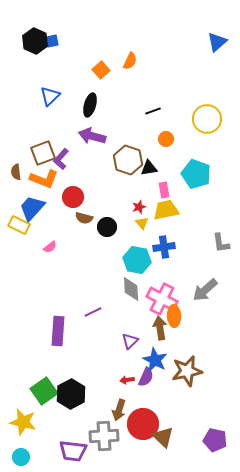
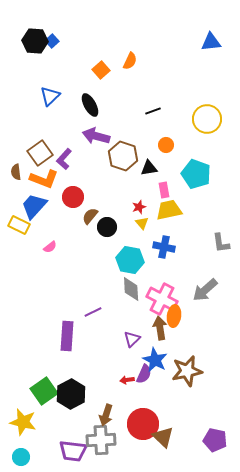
black hexagon at (35, 41): rotated 20 degrees counterclockwise
blue square at (52, 41): rotated 32 degrees counterclockwise
blue triangle at (217, 42): moved 6 px left; rotated 35 degrees clockwise
black ellipse at (90, 105): rotated 45 degrees counterclockwise
purple arrow at (92, 136): moved 4 px right
orange circle at (166, 139): moved 6 px down
brown square at (43, 153): moved 3 px left; rotated 15 degrees counterclockwise
purple L-shape at (61, 159): moved 3 px right
brown hexagon at (128, 160): moved 5 px left, 4 px up
blue trapezoid at (32, 208): moved 2 px right, 2 px up
yellow trapezoid at (166, 210): moved 3 px right
brown semicircle at (84, 218): moved 6 px right, 2 px up; rotated 114 degrees clockwise
blue cross at (164, 247): rotated 20 degrees clockwise
cyan hexagon at (137, 260): moved 7 px left
orange ellipse at (174, 316): rotated 10 degrees clockwise
purple rectangle at (58, 331): moved 9 px right, 5 px down
purple triangle at (130, 341): moved 2 px right, 2 px up
purple semicircle at (146, 377): moved 2 px left, 3 px up
brown arrow at (119, 410): moved 13 px left, 5 px down
gray cross at (104, 436): moved 3 px left, 4 px down
